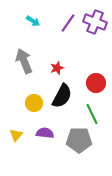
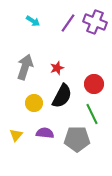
gray arrow: moved 1 px right, 6 px down; rotated 40 degrees clockwise
red circle: moved 2 px left, 1 px down
gray pentagon: moved 2 px left, 1 px up
